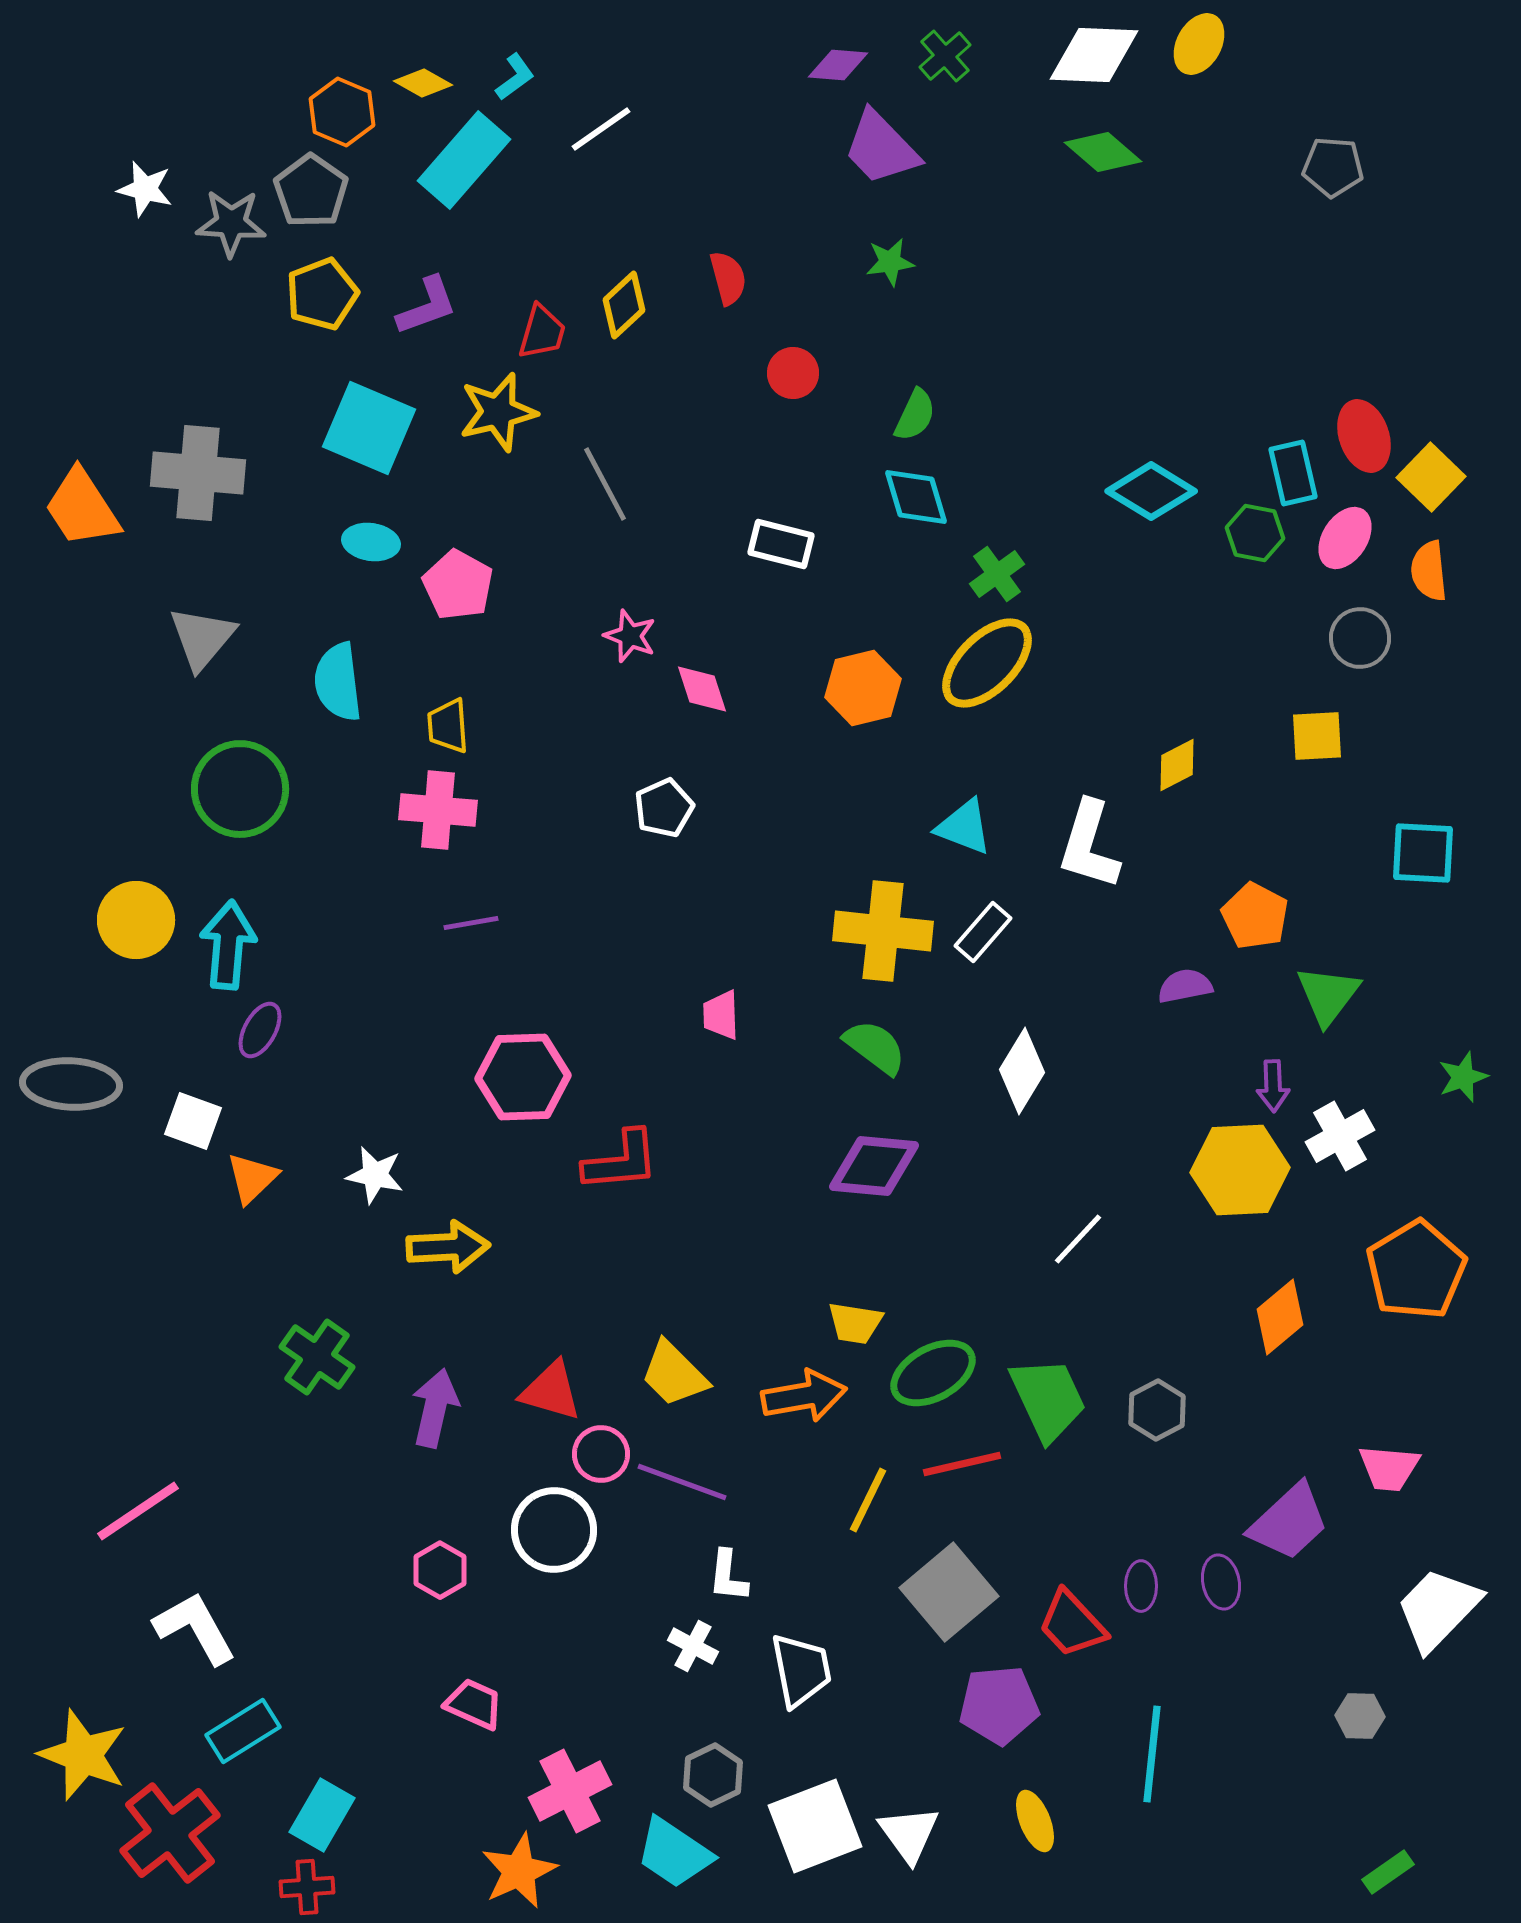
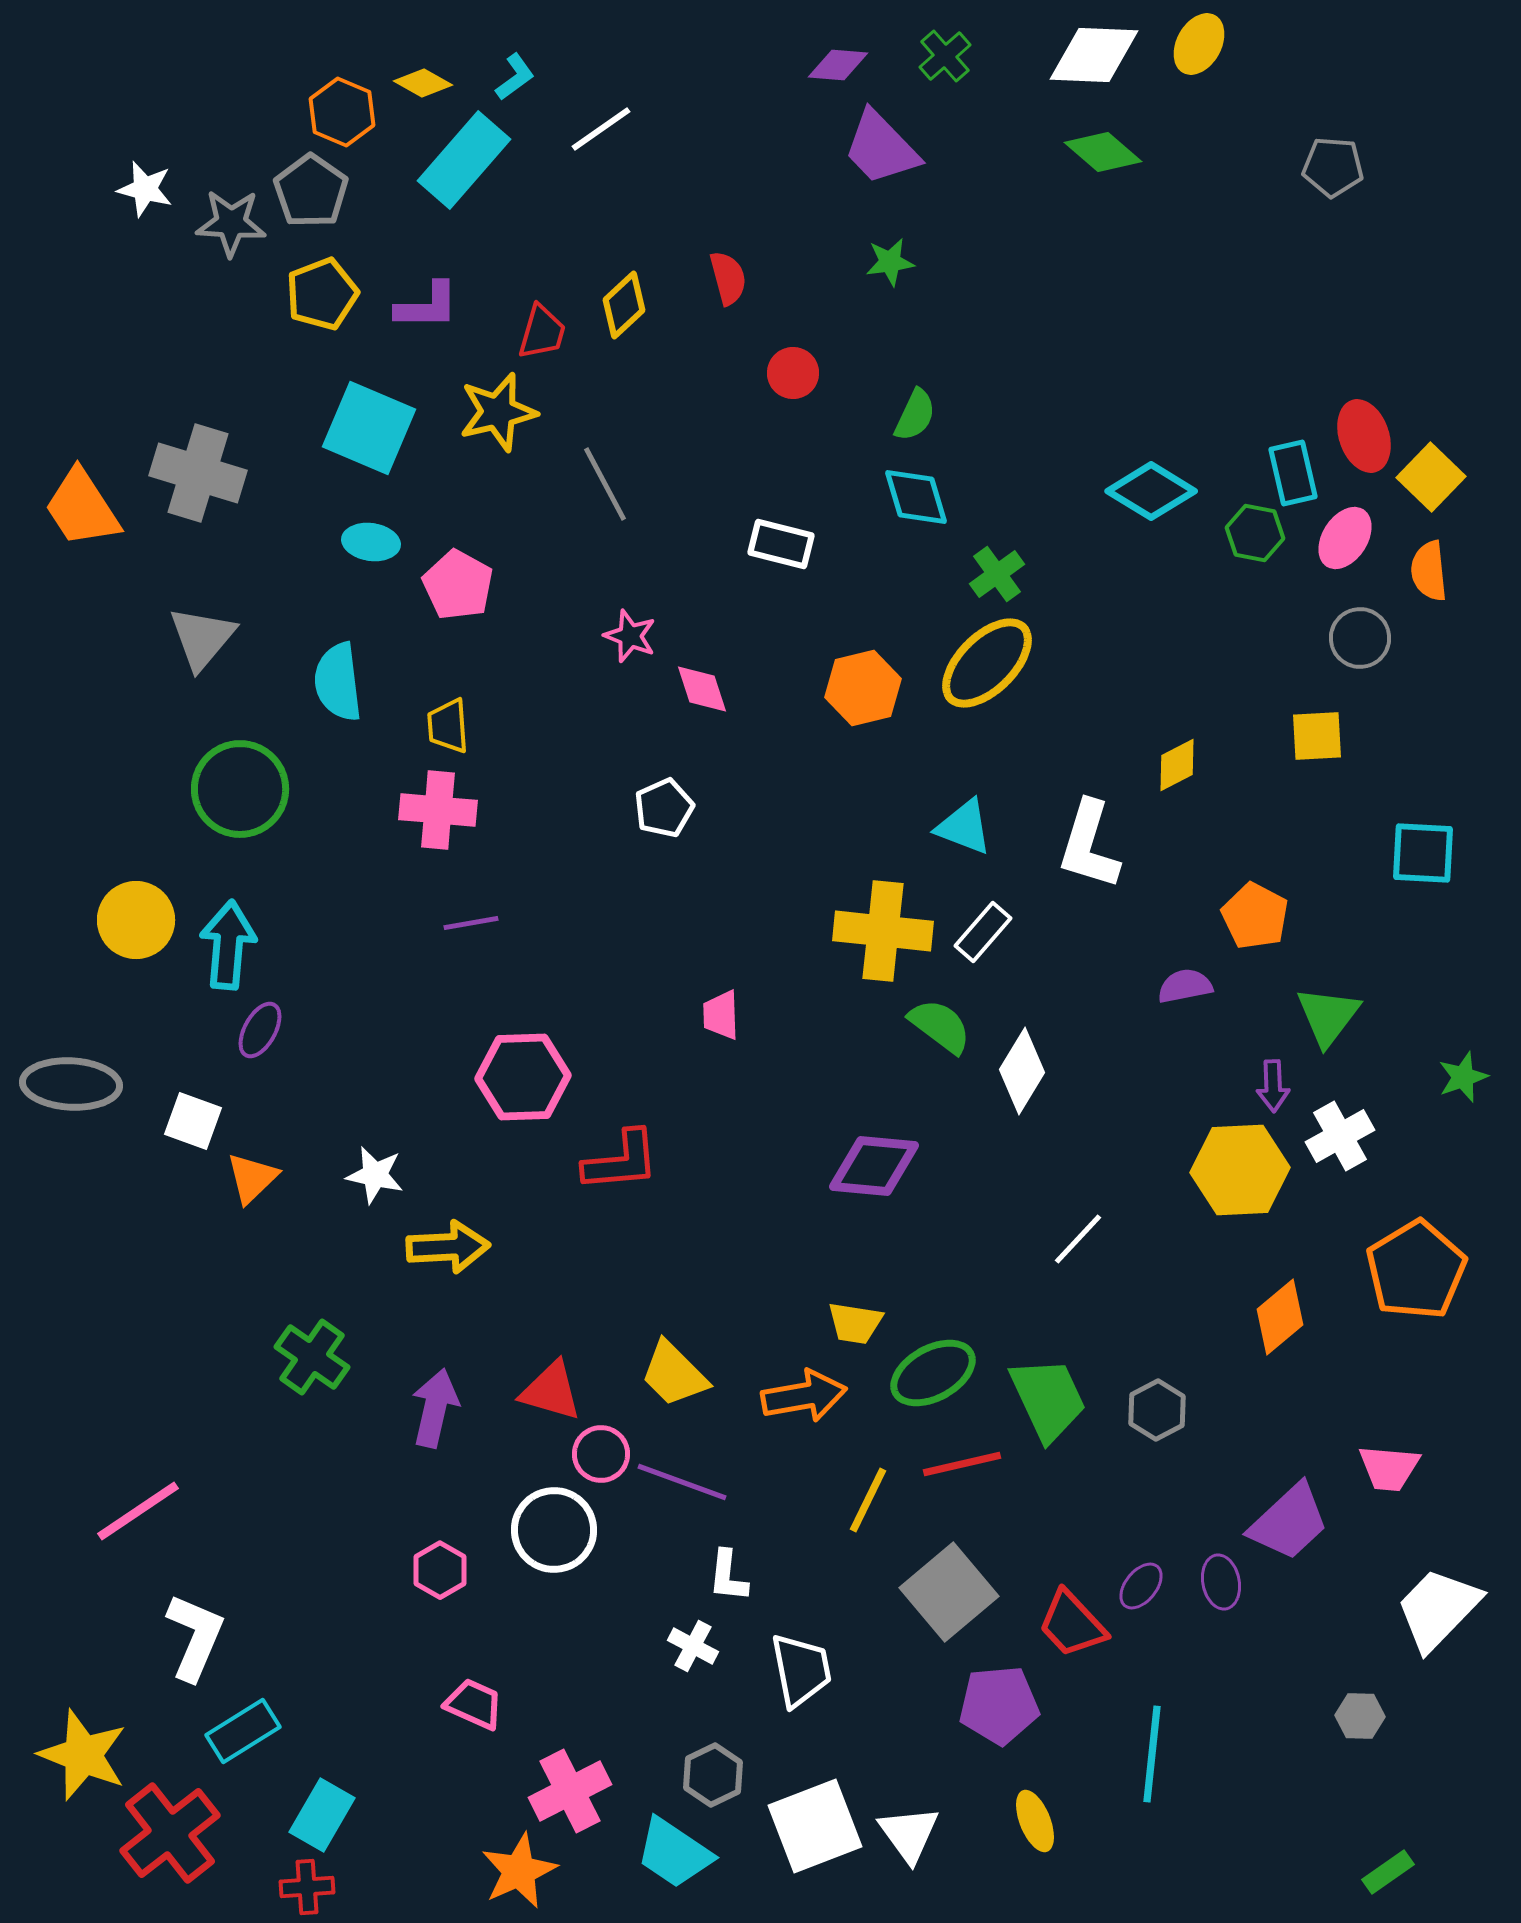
purple L-shape at (427, 306): rotated 20 degrees clockwise
gray cross at (198, 473): rotated 12 degrees clockwise
green triangle at (1328, 995): moved 21 px down
green semicircle at (875, 1047): moved 65 px right, 21 px up
green cross at (317, 1357): moved 5 px left
purple ellipse at (1141, 1586): rotated 39 degrees clockwise
white L-shape at (195, 1628): moved 9 px down; rotated 52 degrees clockwise
